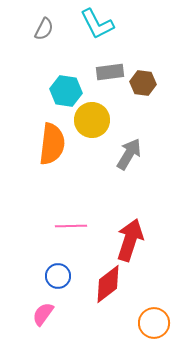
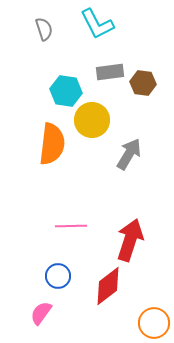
gray semicircle: rotated 45 degrees counterclockwise
red diamond: moved 2 px down
pink semicircle: moved 2 px left, 1 px up
